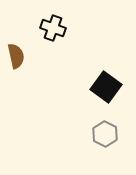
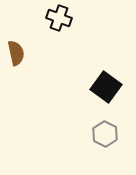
black cross: moved 6 px right, 10 px up
brown semicircle: moved 3 px up
